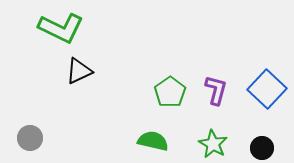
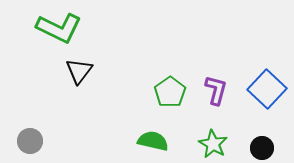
green L-shape: moved 2 px left
black triangle: rotated 28 degrees counterclockwise
gray circle: moved 3 px down
